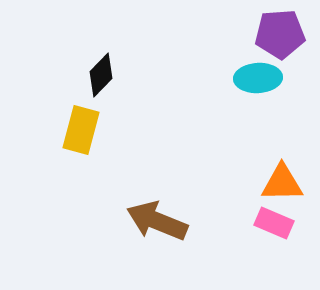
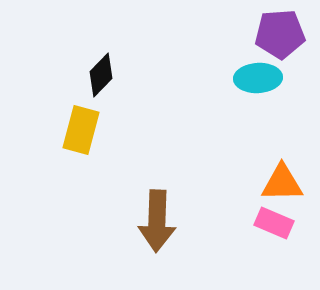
brown arrow: rotated 110 degrees counterclockwise
